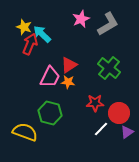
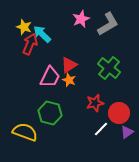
orange star: moved 1 px right, 2 px up; rotated 16 degrees clockwise
red star: rotated 12 degrees counterclockwise
